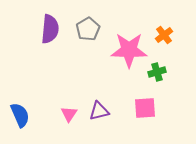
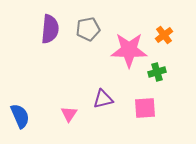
gray pentagon: rotated 20 degrees clockwise
purple triangle: moved 4 px right, 12 px up
blue semicircle: moved 1 px down
